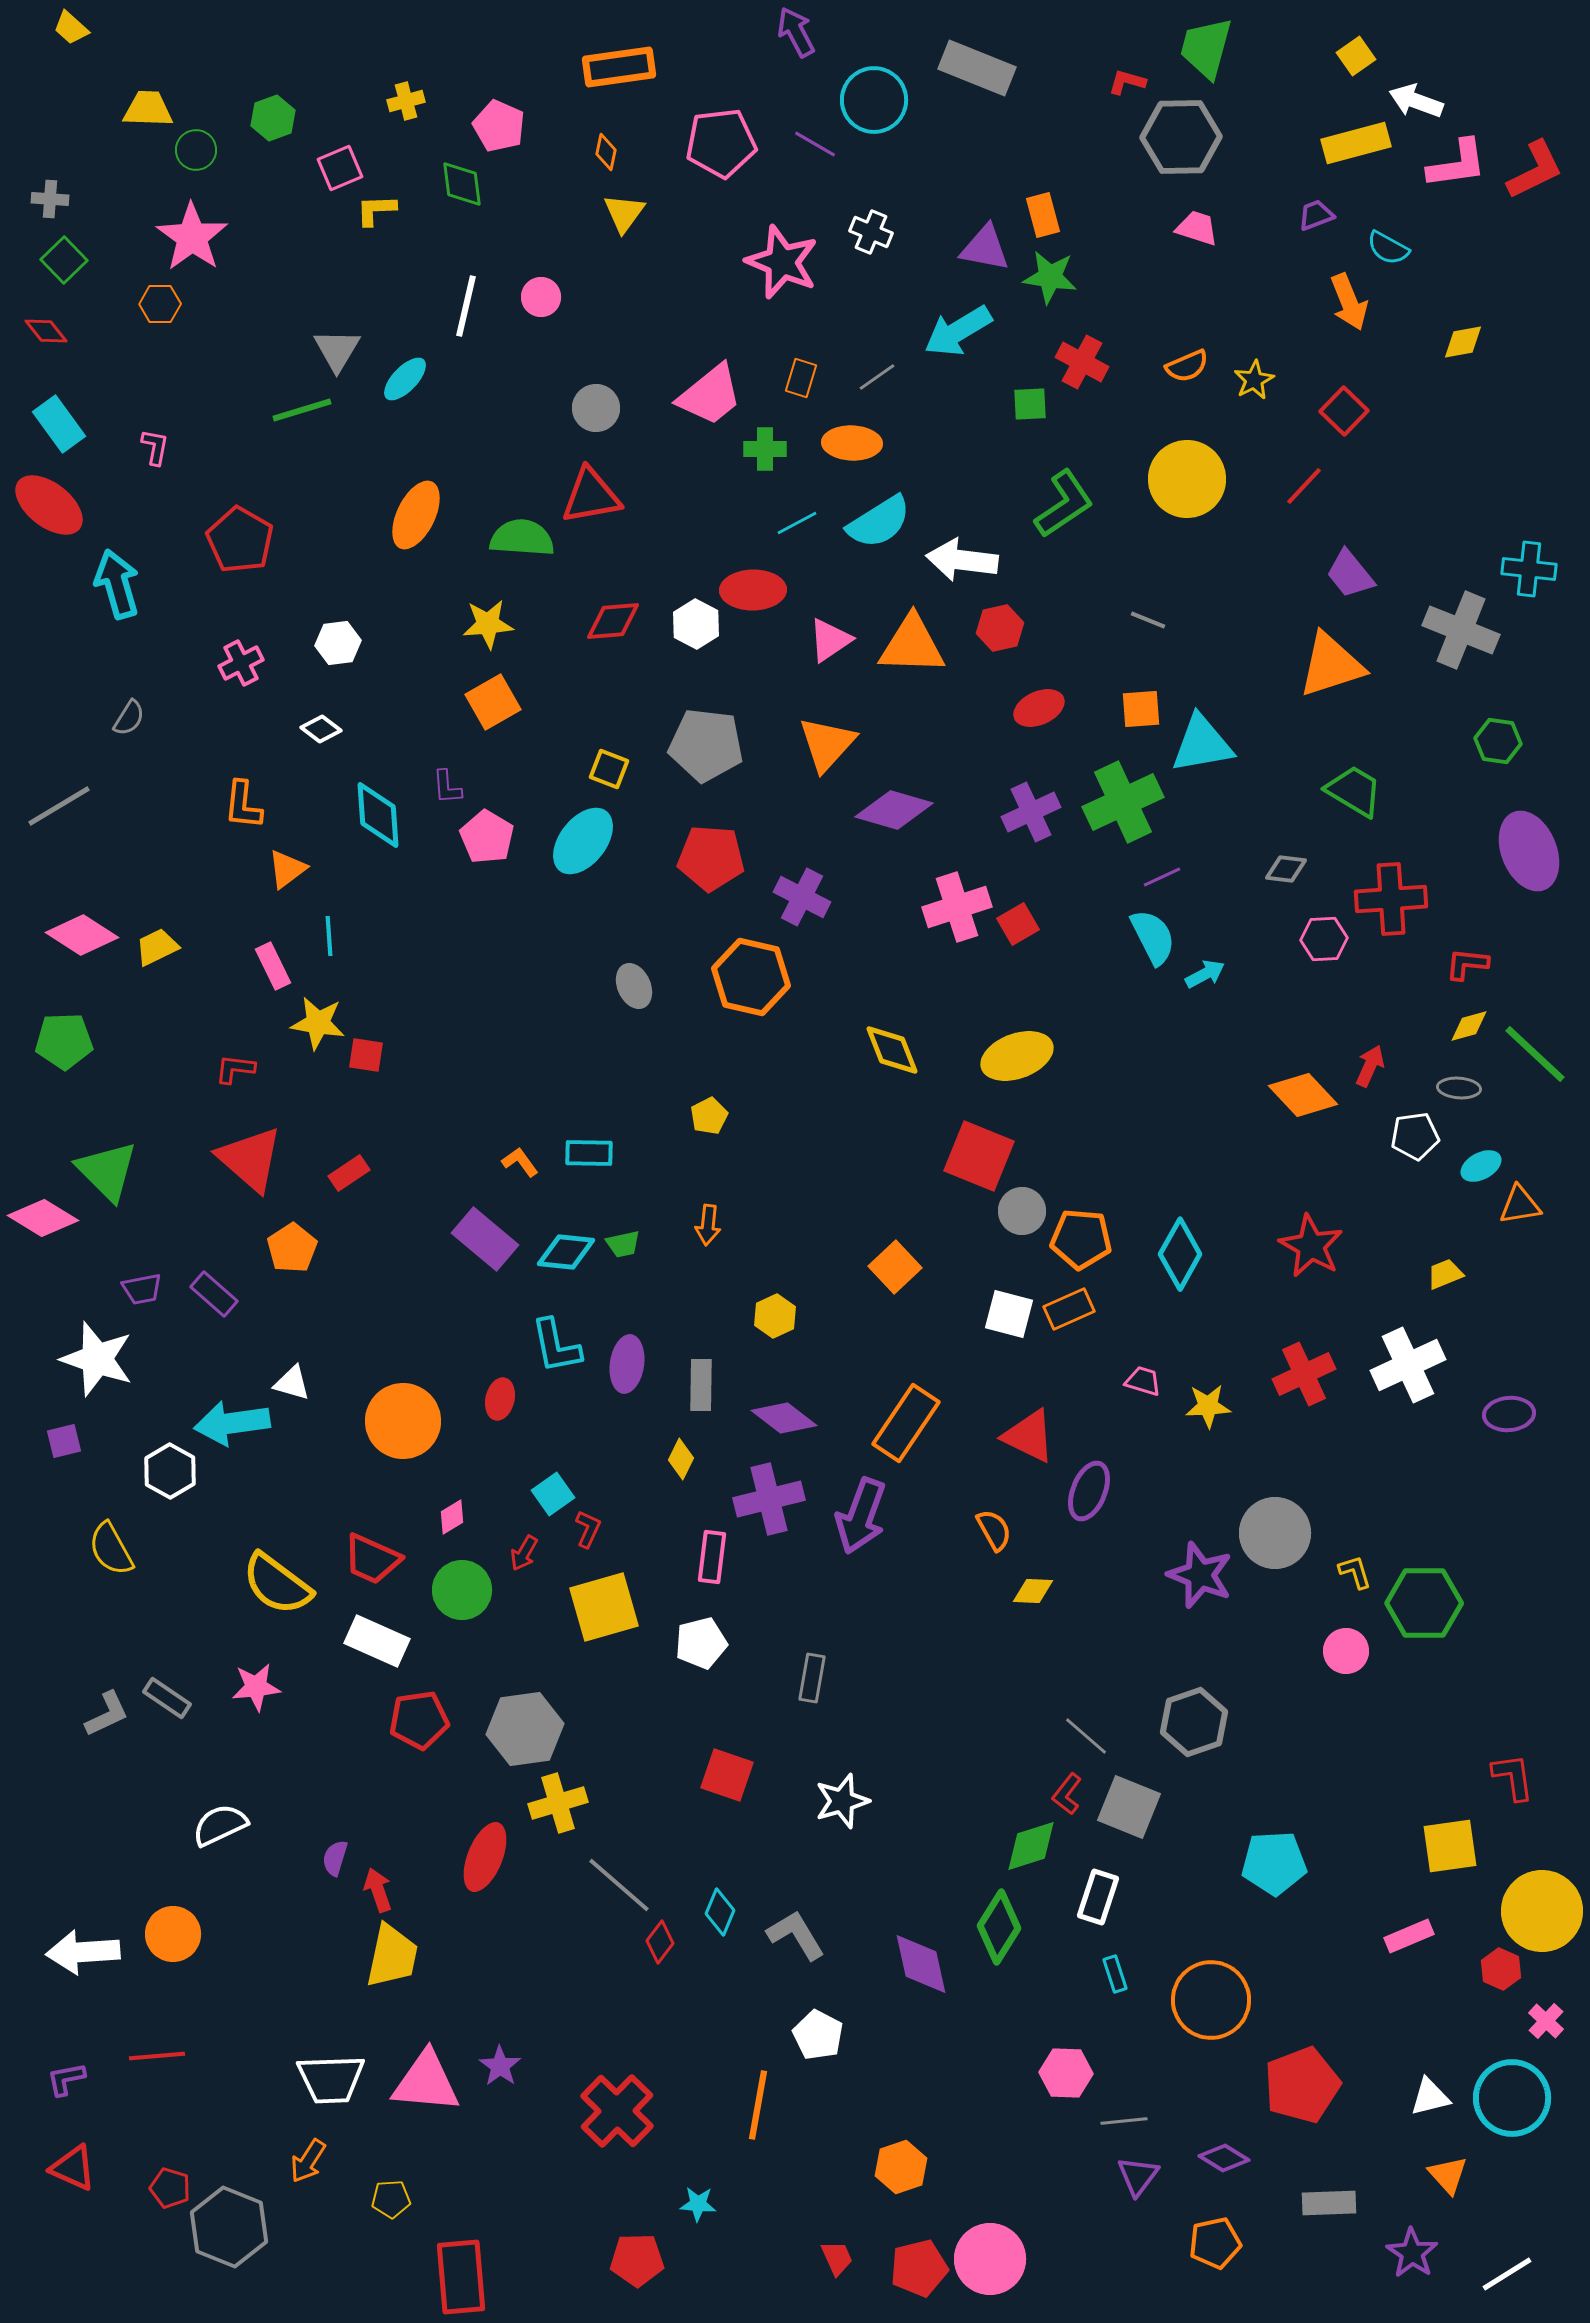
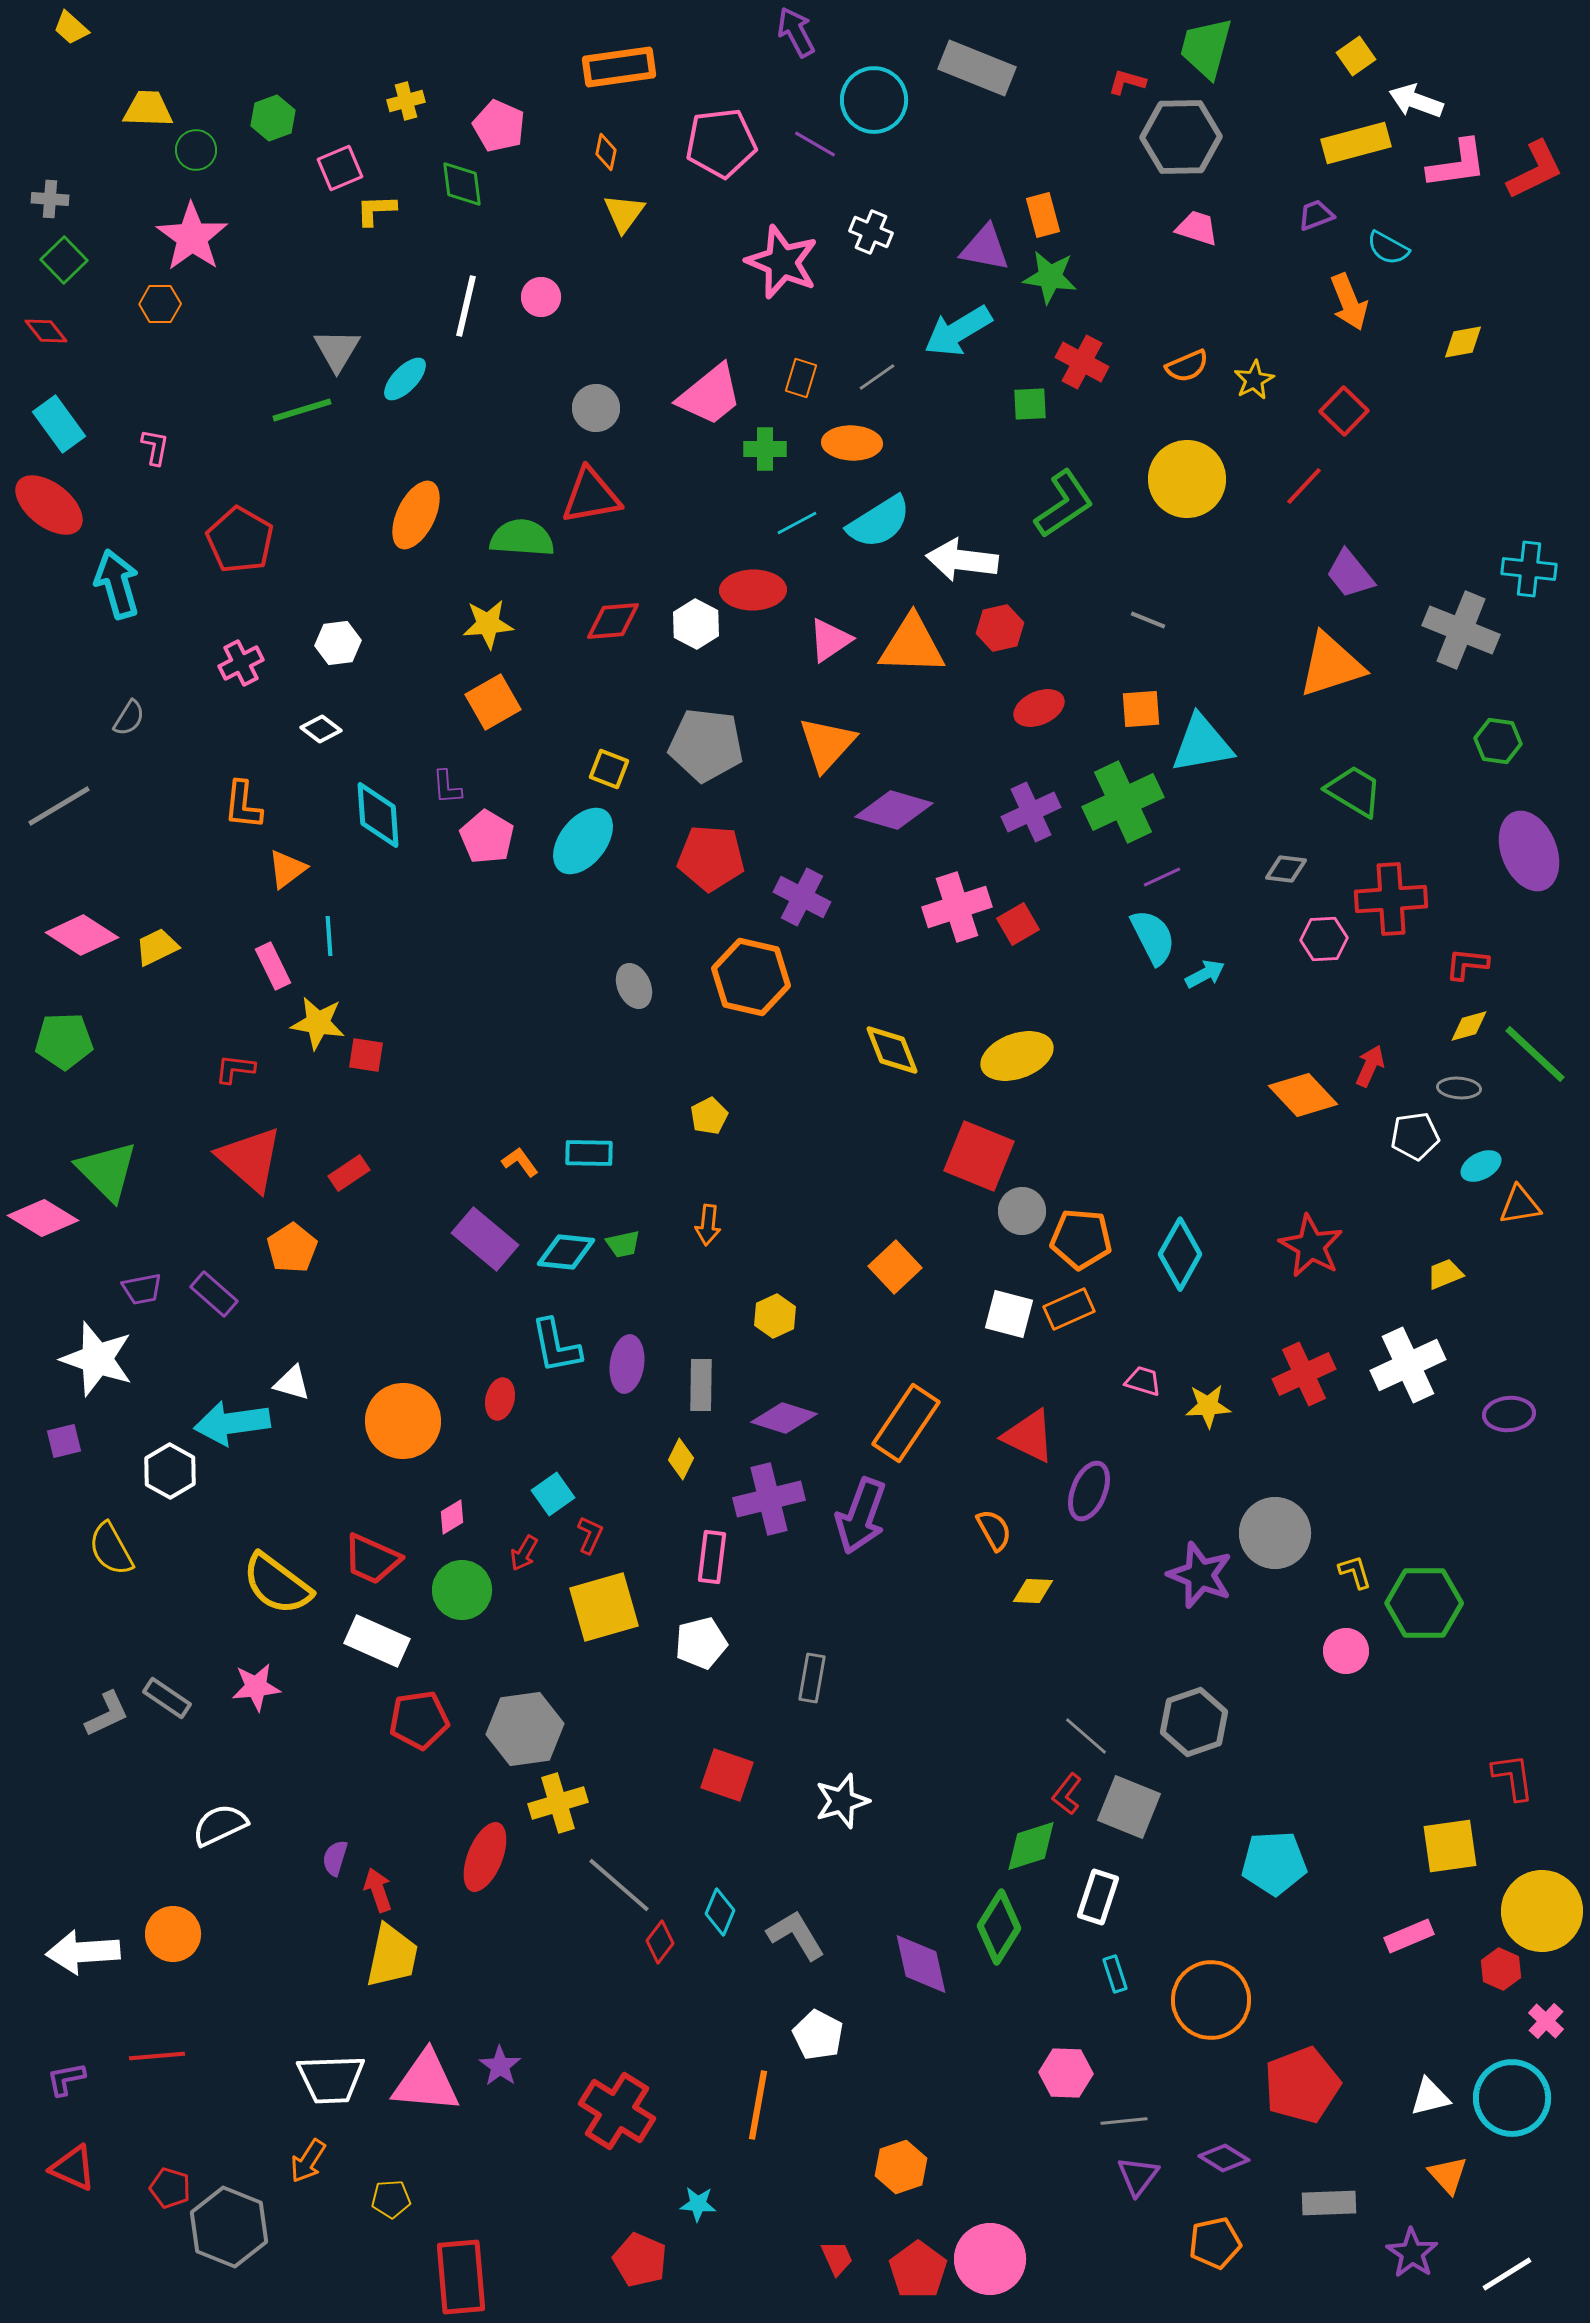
purple diamond at (784, 1418): rotated 20 degrees counterclockwise
red L-shape at (588, 1529): moved 2 px right, 6 px down
red cross at (617, 2111): rotated 12 degrees counterclockwise
red pentagon at (637, 2260): moved 3 px right; rotated 24 degrees clockwise
red pentagon at (919, 2268): moved 1 px left, 2 px down; rotated 22 degrees counterclockwise
